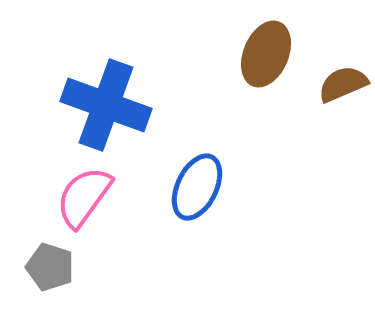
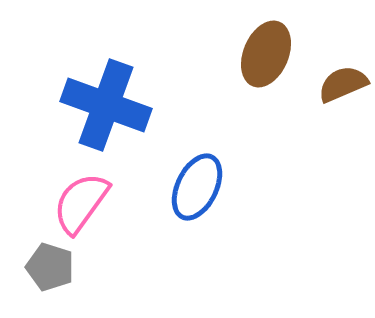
pink semicircle: moved 3 px left, 6 px down
